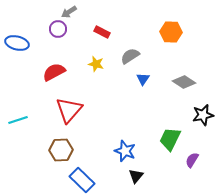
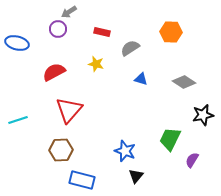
red rectangle: rotated 14 degrees counterclockwise
gray semicircle: moved 8 px up
blue triangle: moved 2 px left; rotated 48 degrees counterclockwise
blue rectangle: rotated 30 degrees counterclockwise
